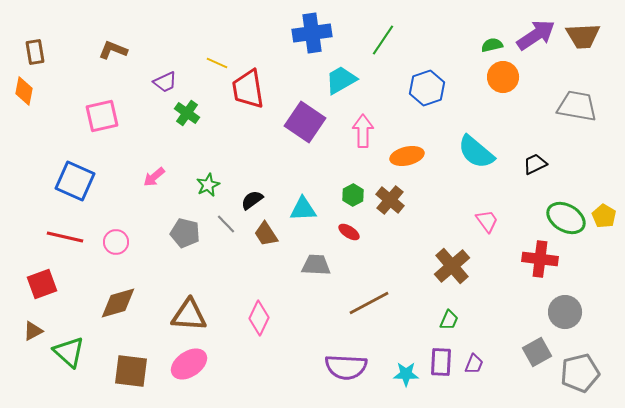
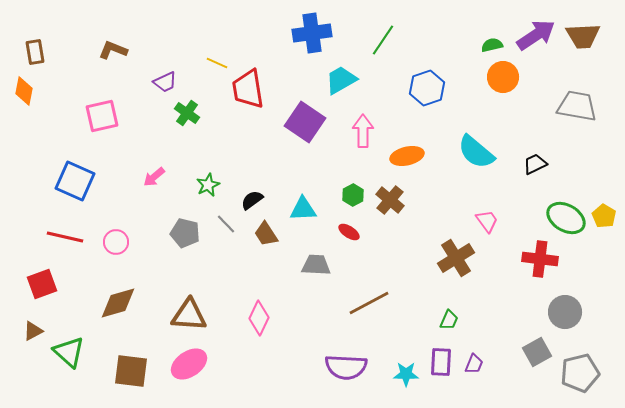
brown cross at (452, 266): moved 4 px right, 8 px up; rotated 9 degrees clockwise
